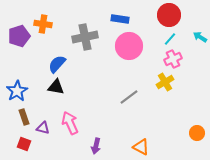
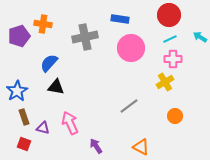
cyan line: rotated 24 degrees clockwise
pink circle: moved 2 px right, 2 px down
pink cross: rotated 24 degrees clockwise
blue semicircle: moved 8 px left, 1 px up
gray line: moved 9 px down
orange circle: moved 22 px left, 17 px up
purple arrow: rotated 133 degrees clockwise
